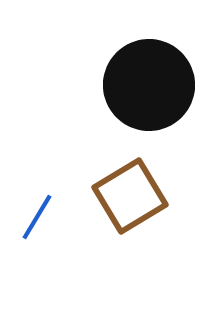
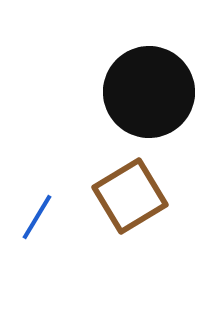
black circle: moved 7 px down
